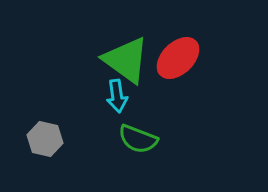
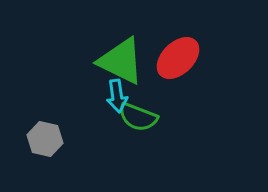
green triangle: moved 5 px left, 1 px down; rotated 10 degrees counterclockwise
green semicircle: moved 22 px up
